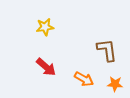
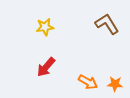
brown L-shape: moved 26 px up; rotated 25 degrees counterclockwise
red arrow: rotated 90 degrees clockwise
orange arrow: moved 4 px right, 3 px down
